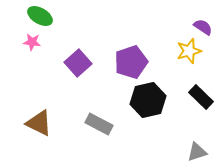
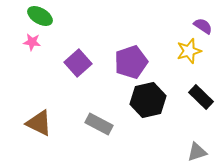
purple semicircle: moved 1 px up
